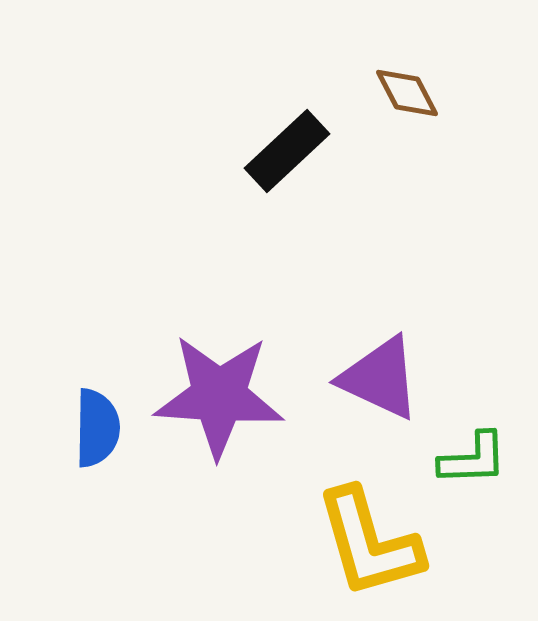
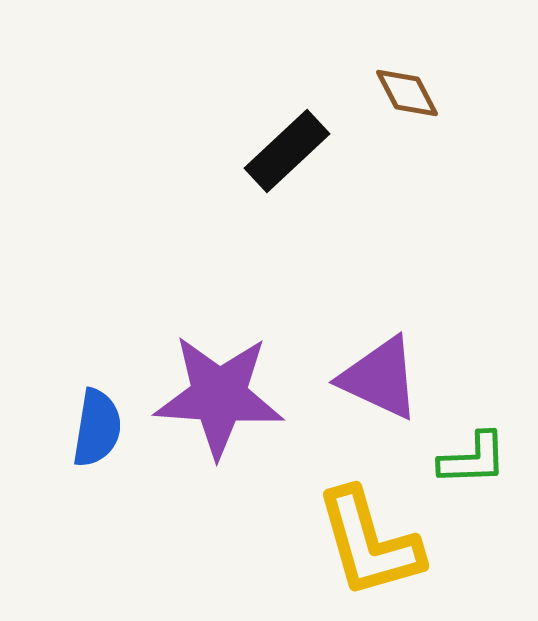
blue semicircle: rotated 8 degrees clockwise
